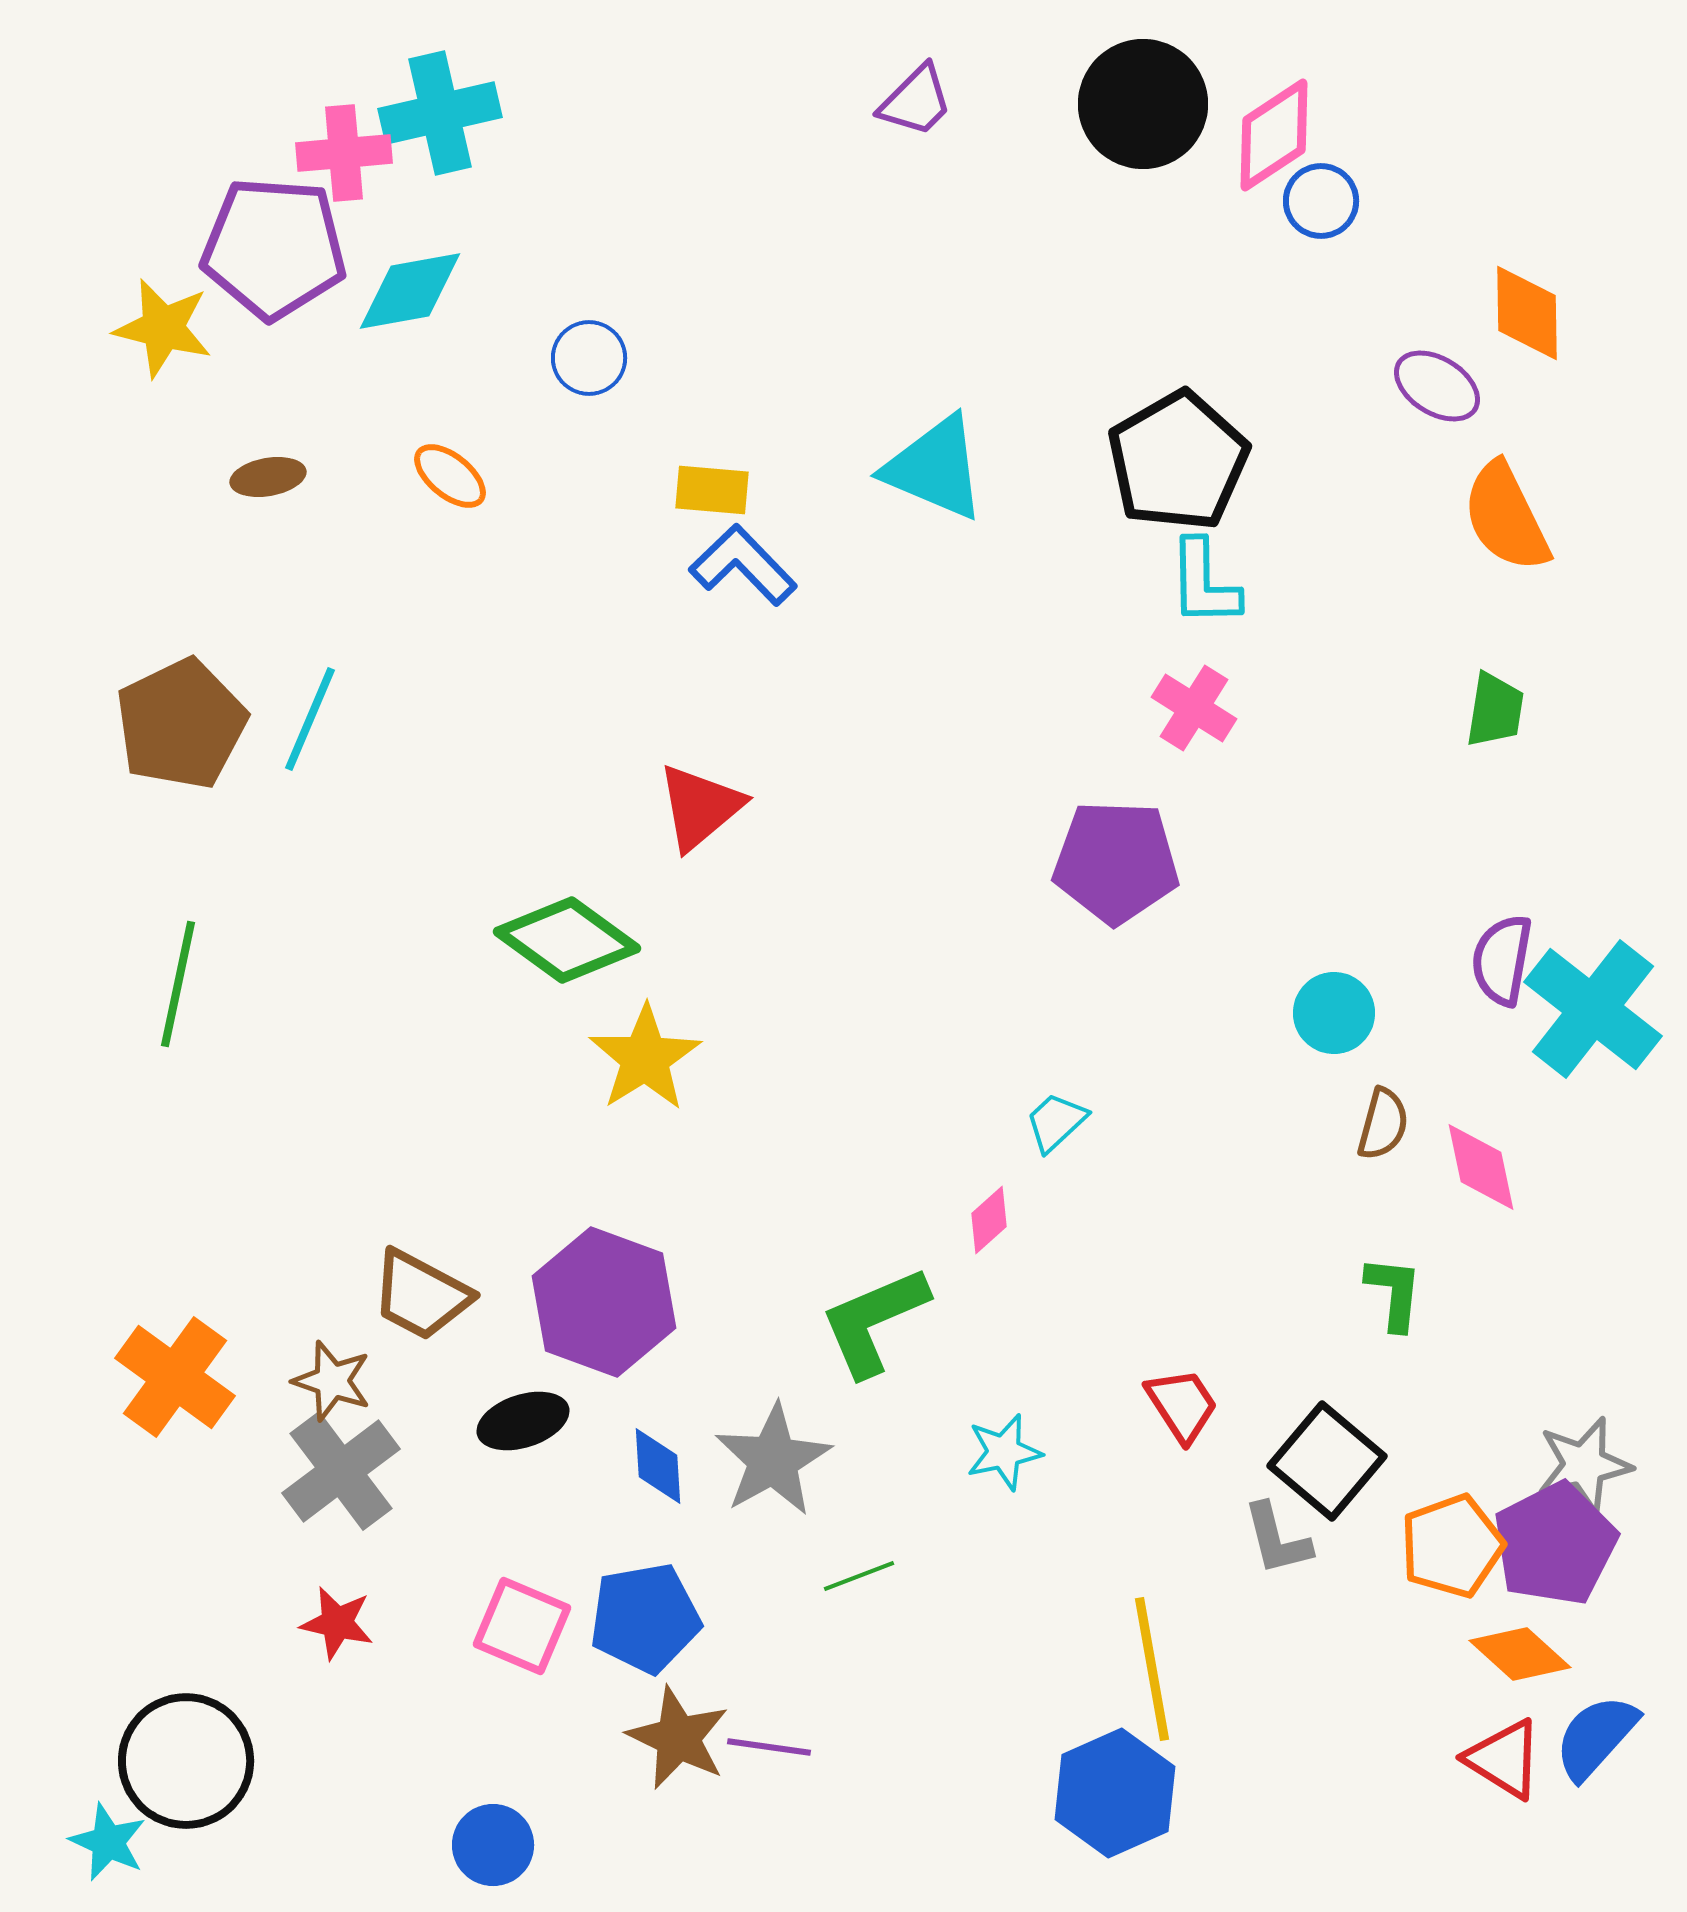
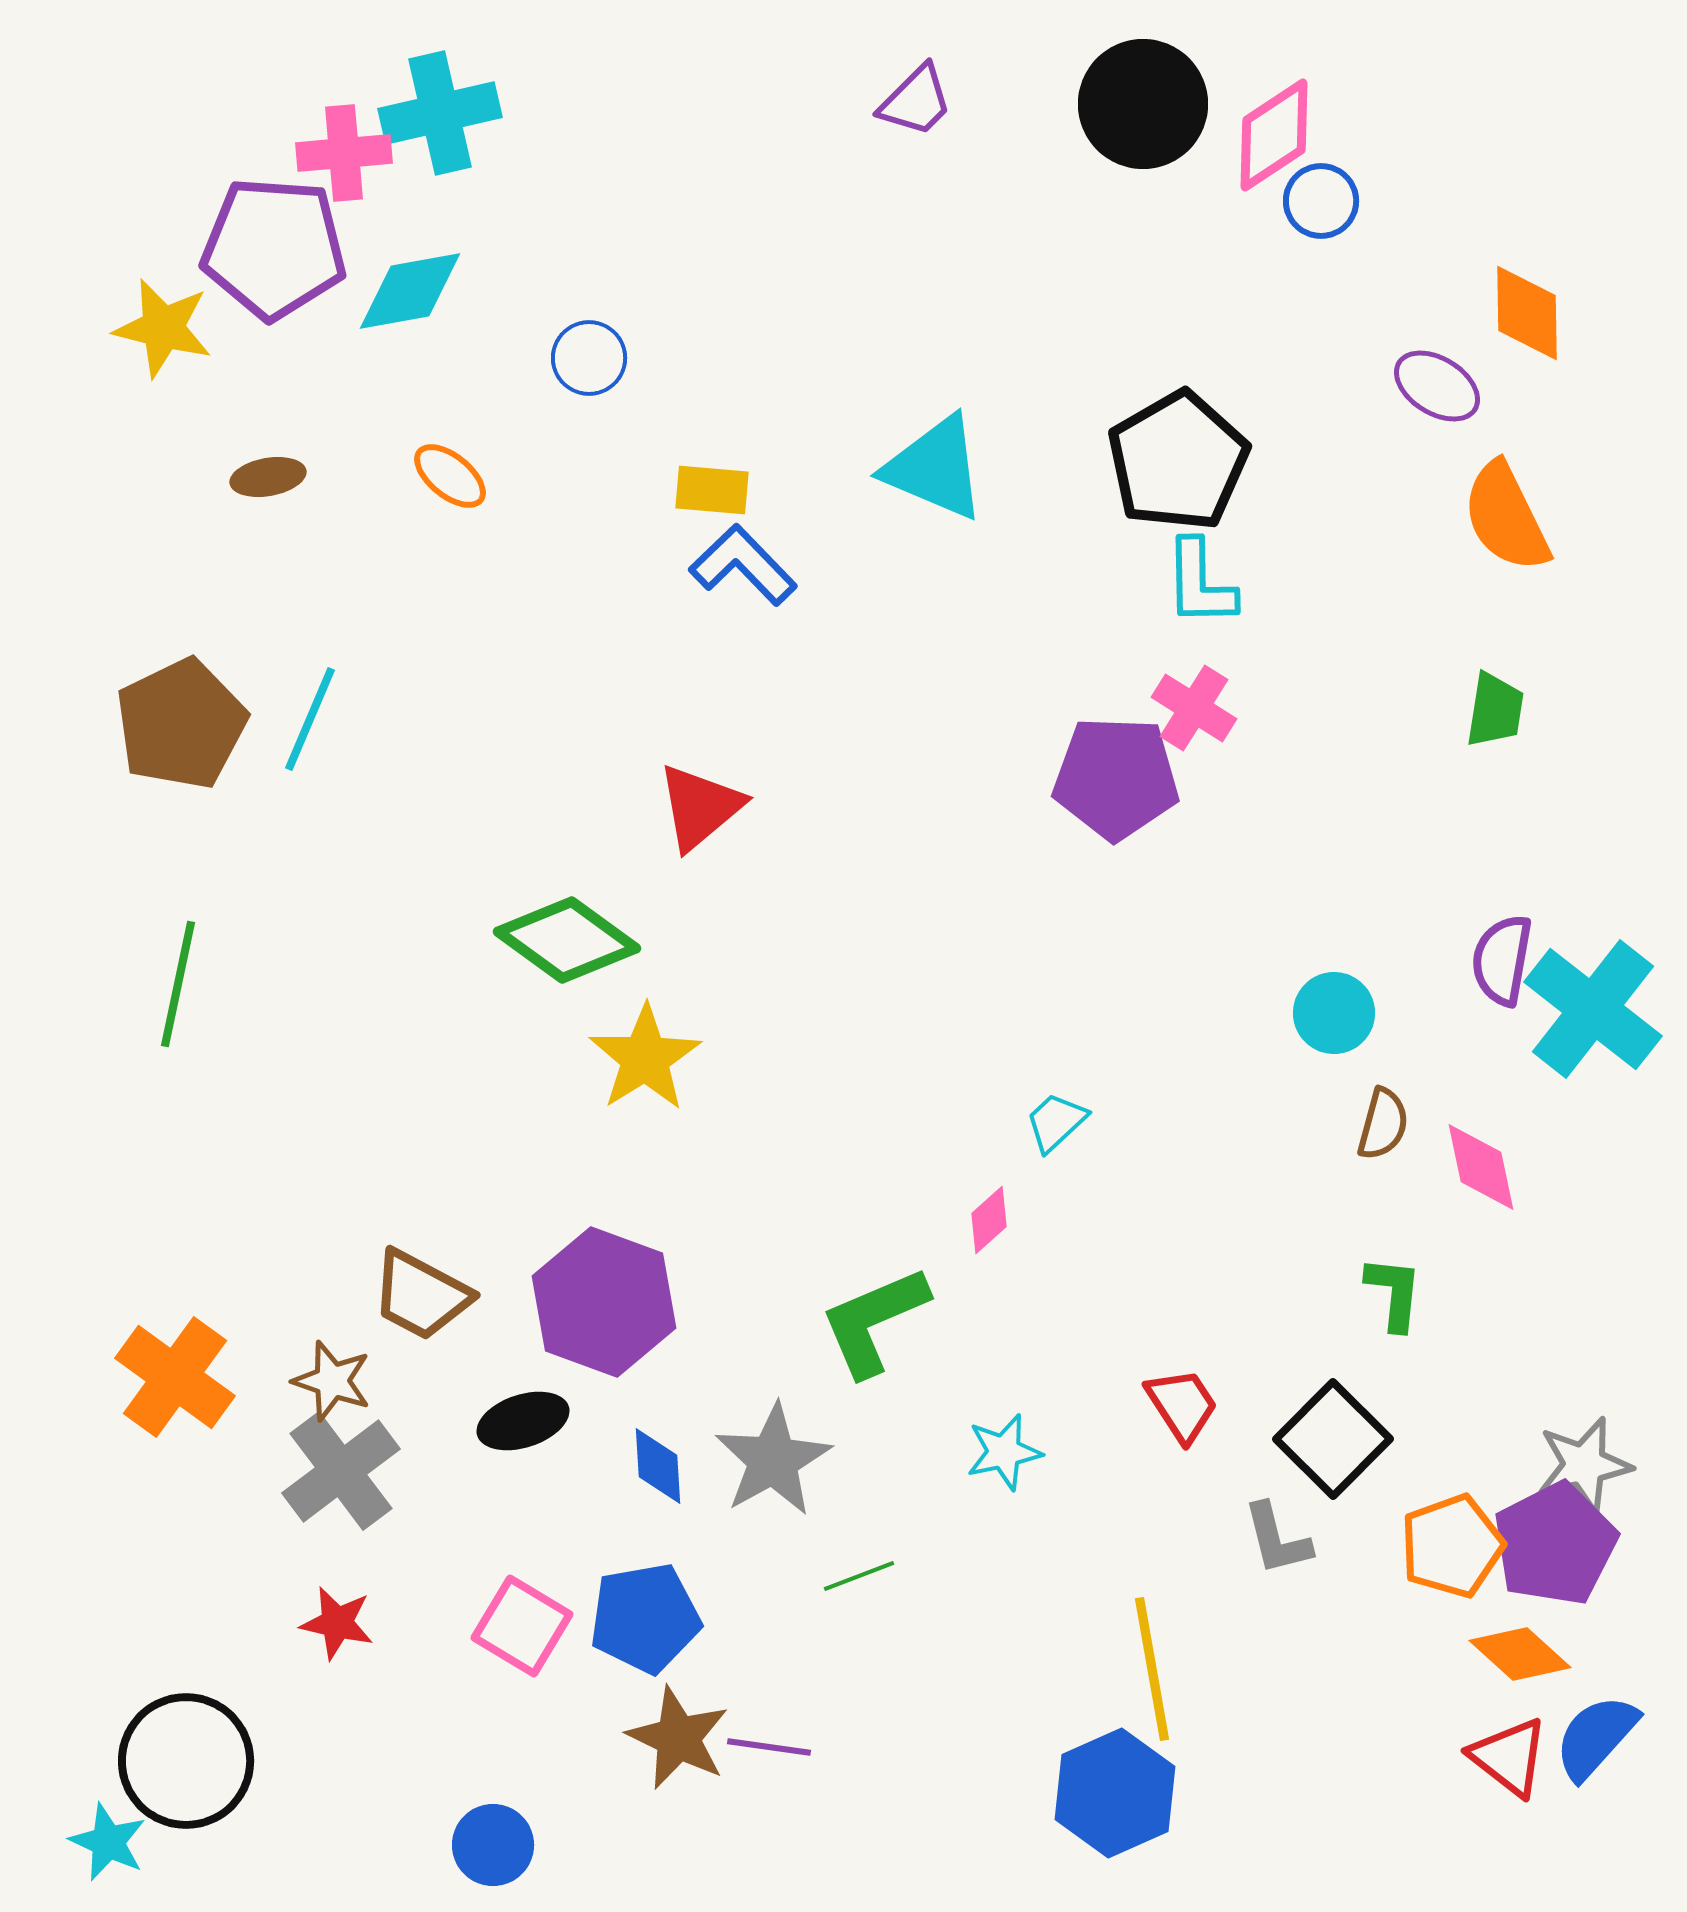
cyan L-shape at (1204, 583): moved 4 px left
purple pentagon at (1116, 862): moved 84 px up
black square at (1327, 1461): moved 6 px right, 22 px up; rotated 5 degrees clockwise
pink square at (522, 1626): rotated 8 degrees clockwise
red triangle at (1504, 1759): moved 5 px right, 2 px up; rotated 6 degrees clockwise
